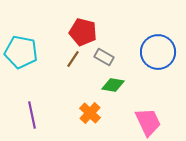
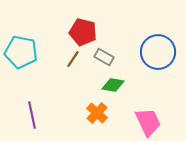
orange cross: moved 7 px right
